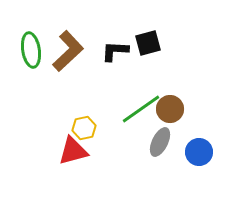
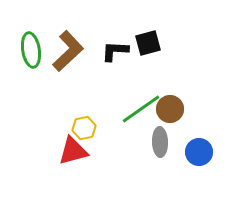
gray ellipse: rotated 28 degrees counterclockwise
